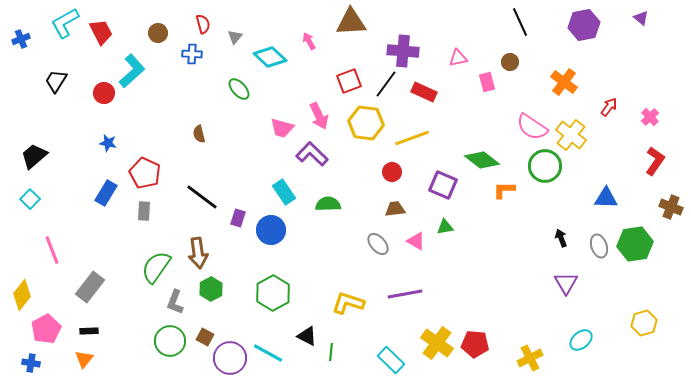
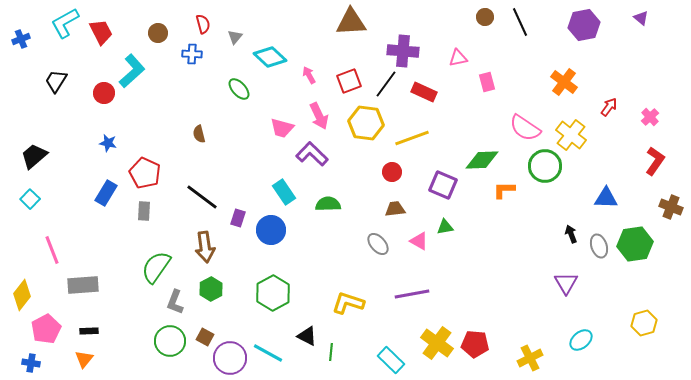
pink arrow at (309, 41): moved 34 px down
brown circle at (510, 62): moved 25 px left, 45 px up
pink semicircle at (532, 127): moved 7 px left, 1 px down
green diamond at (482, 160): rotated 40 degrees counterclockwise
black arrow at (561, 238): moved 10 px right, 4 px up
pink triangle at (416, 241): moved 3 px right
brown arrow at (198, 253): moved 7 px right, 6 px up
gray rectangle at (90, 287): moved 7 px left, 2 px up; rotated 48 degrees clockwise
purple line at (405, 294): moved 7 px right
